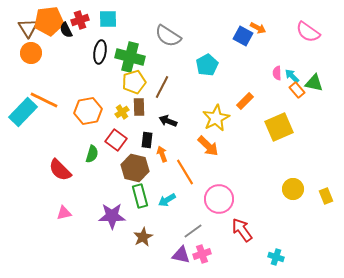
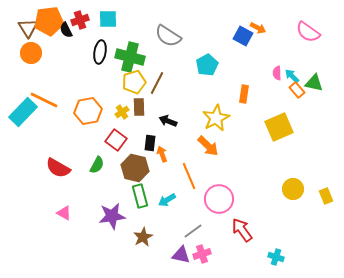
brown line at (162, 87): moved 5 px left, 4 px up
orange rectangle at (245, 101): moved 1 px left, 7 px up; rotated 36 degrees counterclockwise
black rectangle at (147, 140): moved 3 px right, 3 px down
green semicircle at (92, 154): moved 5 px right, 11 px down; rotated 12 degrees clockwise
red semicircle at (60, 170): moved 2 px left, 2 px up; rotated 15 degrees counterclockwise
orange line at (185, 172): moved 4 px right, 4 px down; rotated 8 degrees clockwise
pink triangle at (64, 213): rotated 42 degrees clockwise
purple star at (112, 216): rotated 8 degrees counterclockwise
